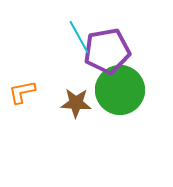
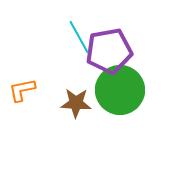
purple pentagon: moved 2 px right
orange L-shape: moved 2 px up
